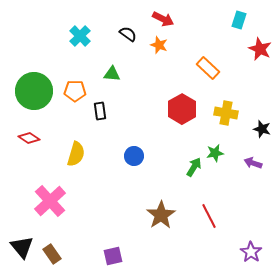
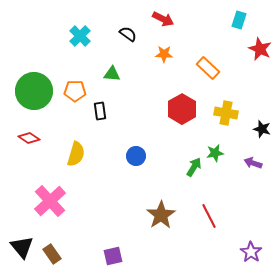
orange star: moved 5 px right, 9 px down; rotated 18 degrees counterclockwise
blue circle: moved 2 px right
